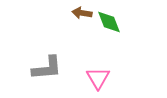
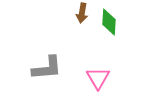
brown arrow: rotated 90 degrees counterclockwise
green diamond: rotated 24 degrees clockwise
